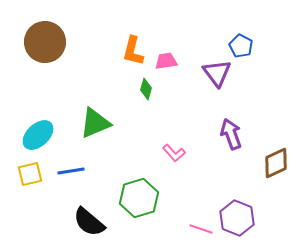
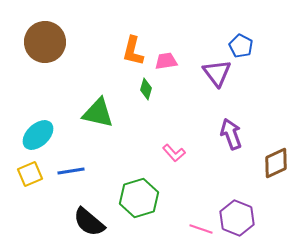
green triangle: moved 3 px right, 10 px up; rotated 36 degrees clockwise
yellow square: rotated 10 degrees counterclockwise
